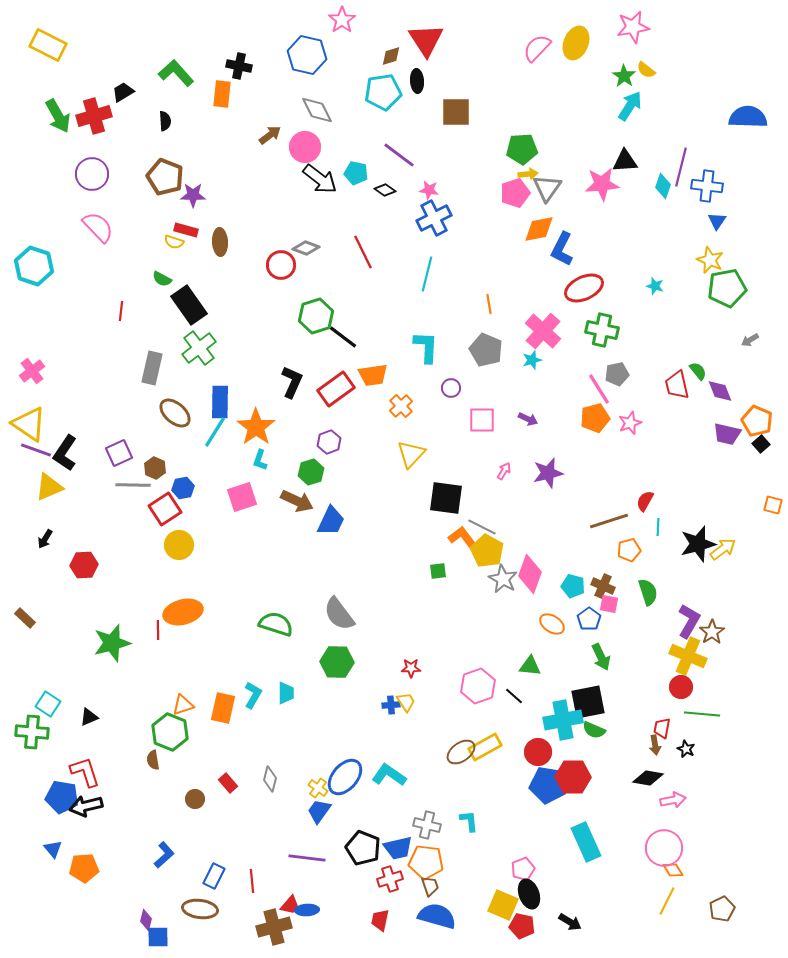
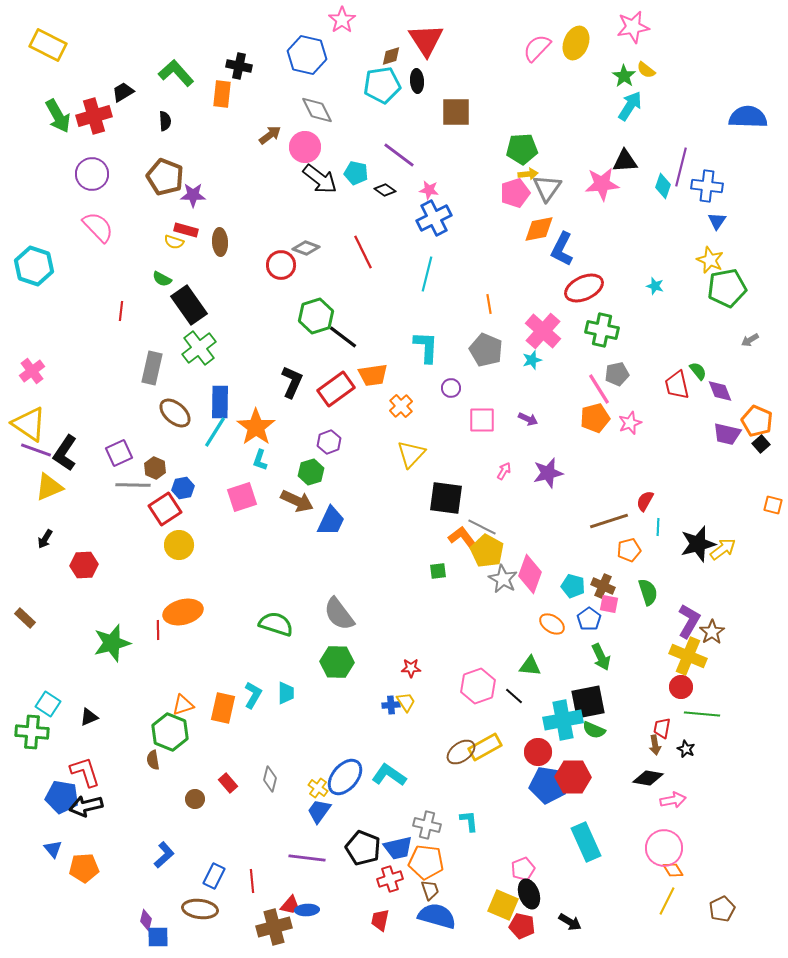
cyan pentagon at (383, 92): moved 1 px left, 7 px up
brown trapezoid at (430, 886): moved 4 px down
